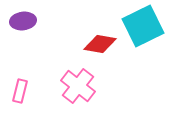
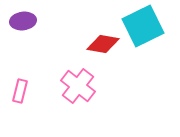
red diamond: moved 3 px right
